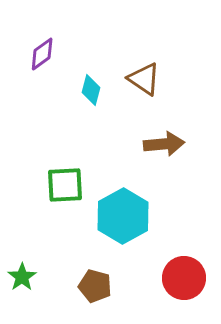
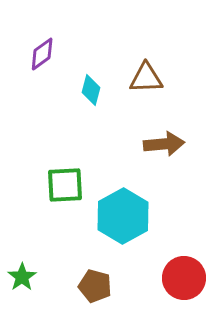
brown triangle: moved 2 px right, 1 px up; rotated 36 degrees counterclockwise
